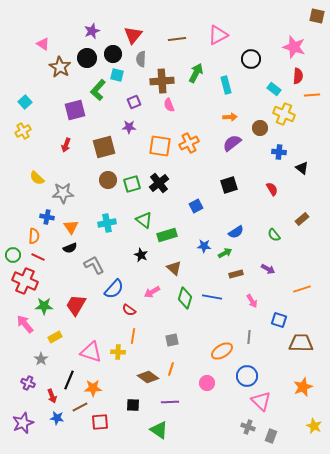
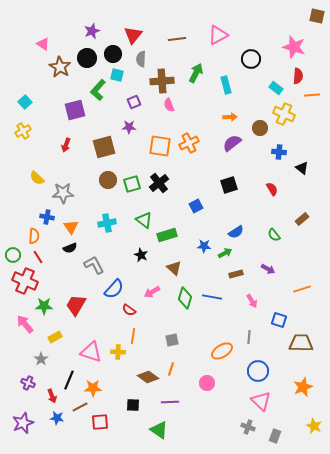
cyan rectangle at (274, 89): moved 2 px right, 1 px up
red line at (38, 257): rotated 32 degrees clockwise
blue circle at (247, 376): moved 11 px right, 5 px up
gray rectangle at (271, 436): moved 4 px right
